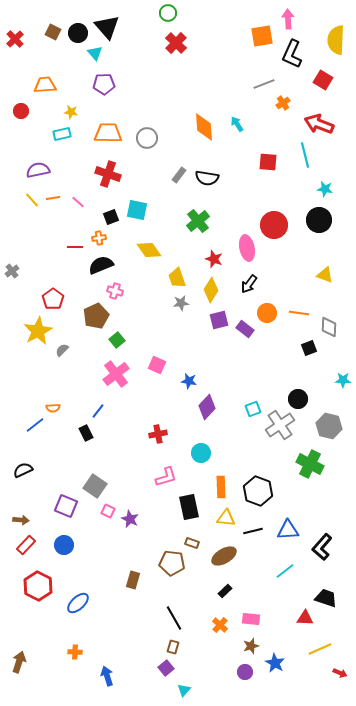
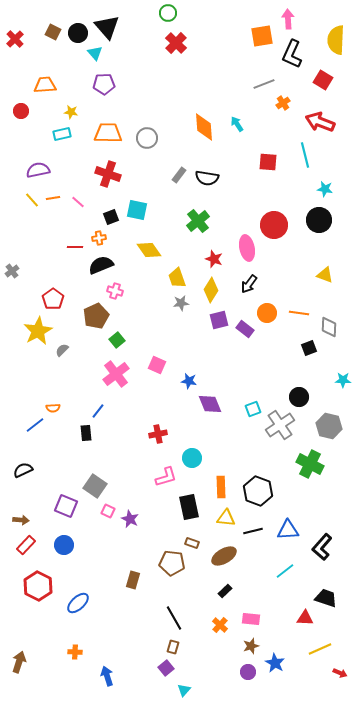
red arrow at (319, 124): moved 1 px right, 2 px up
black circle at (298, 399): moved 1 px right, 2 px up
purple diamond at (207, 407): moved 3 px right, 3 px up; rotated 65 degrees counterclockwise
black rectangle at (86, 433): rotated 21 degrees clockwise
cyan circle at (201, 453): moved 9 px left, 5 px down
purple circle at (245, 672): moved 3 px right
